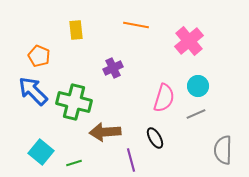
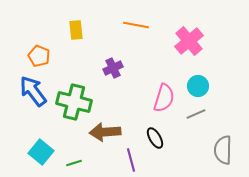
blue arrow: rotated 8 degrees clockwise
